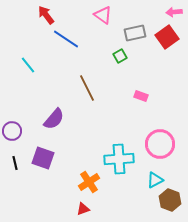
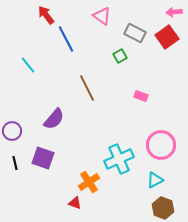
pink triangle: moved 1 px left, 1 px down
gray rectangle: rotated 40 degrees clockwise
blue line: rotated 28 degrees clockwise
pink circle: moved 1 px right, 1 px down
cyan cross: rotated 20 degrees counterclockwise
brown hexagon: moved 7 px left, 8 px down
red triangle: moved 8 px left, 6 px up; rotated 40 degrees clockwise
